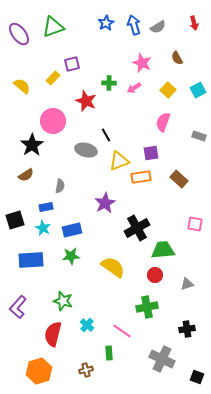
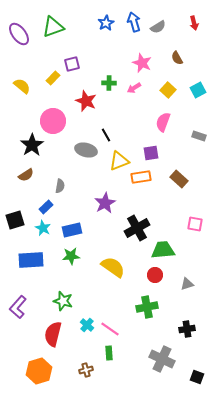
blue arrow at (134, 25): moved 3 px up
blue rectangle at (46, 207): rotated 32 degrees counterclockwise
pink line at (122, 331): moved 12 px left, 2 px up
